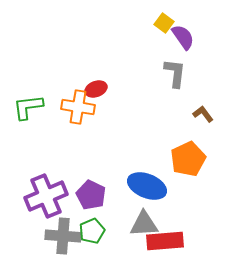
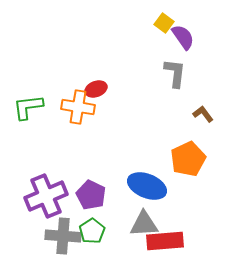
green pentagon: rotated 10 degrees counterclockwise
